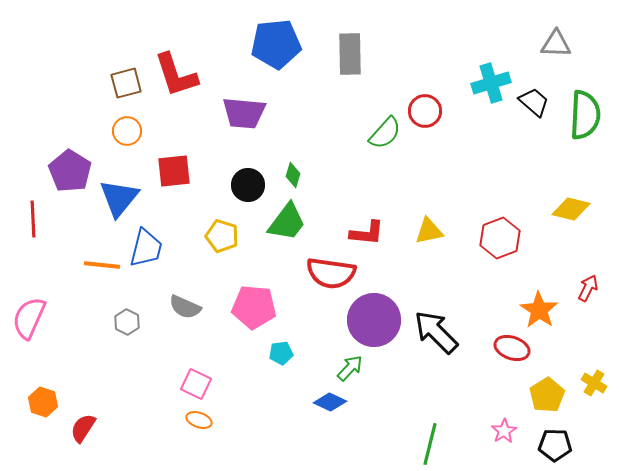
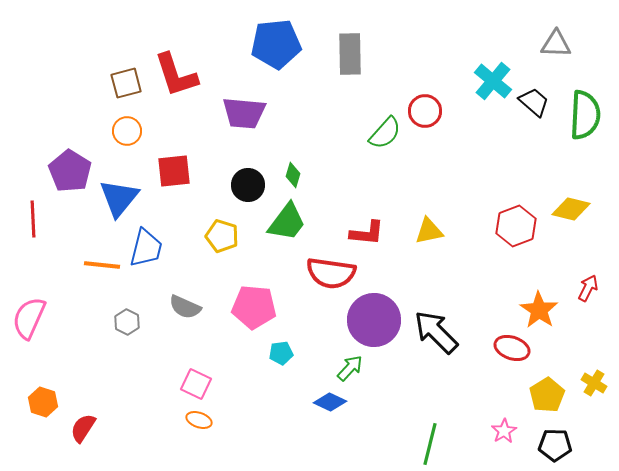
cyan cross at (491, 83): moved 2 px right, 2 px up; rotated 33 degrees counterclockwise
red hexagon at (500, 238): moved 16 px right, 12 px up
